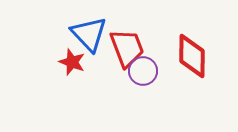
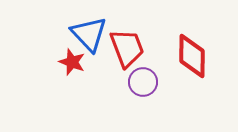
purple circle: moved 11 px down
